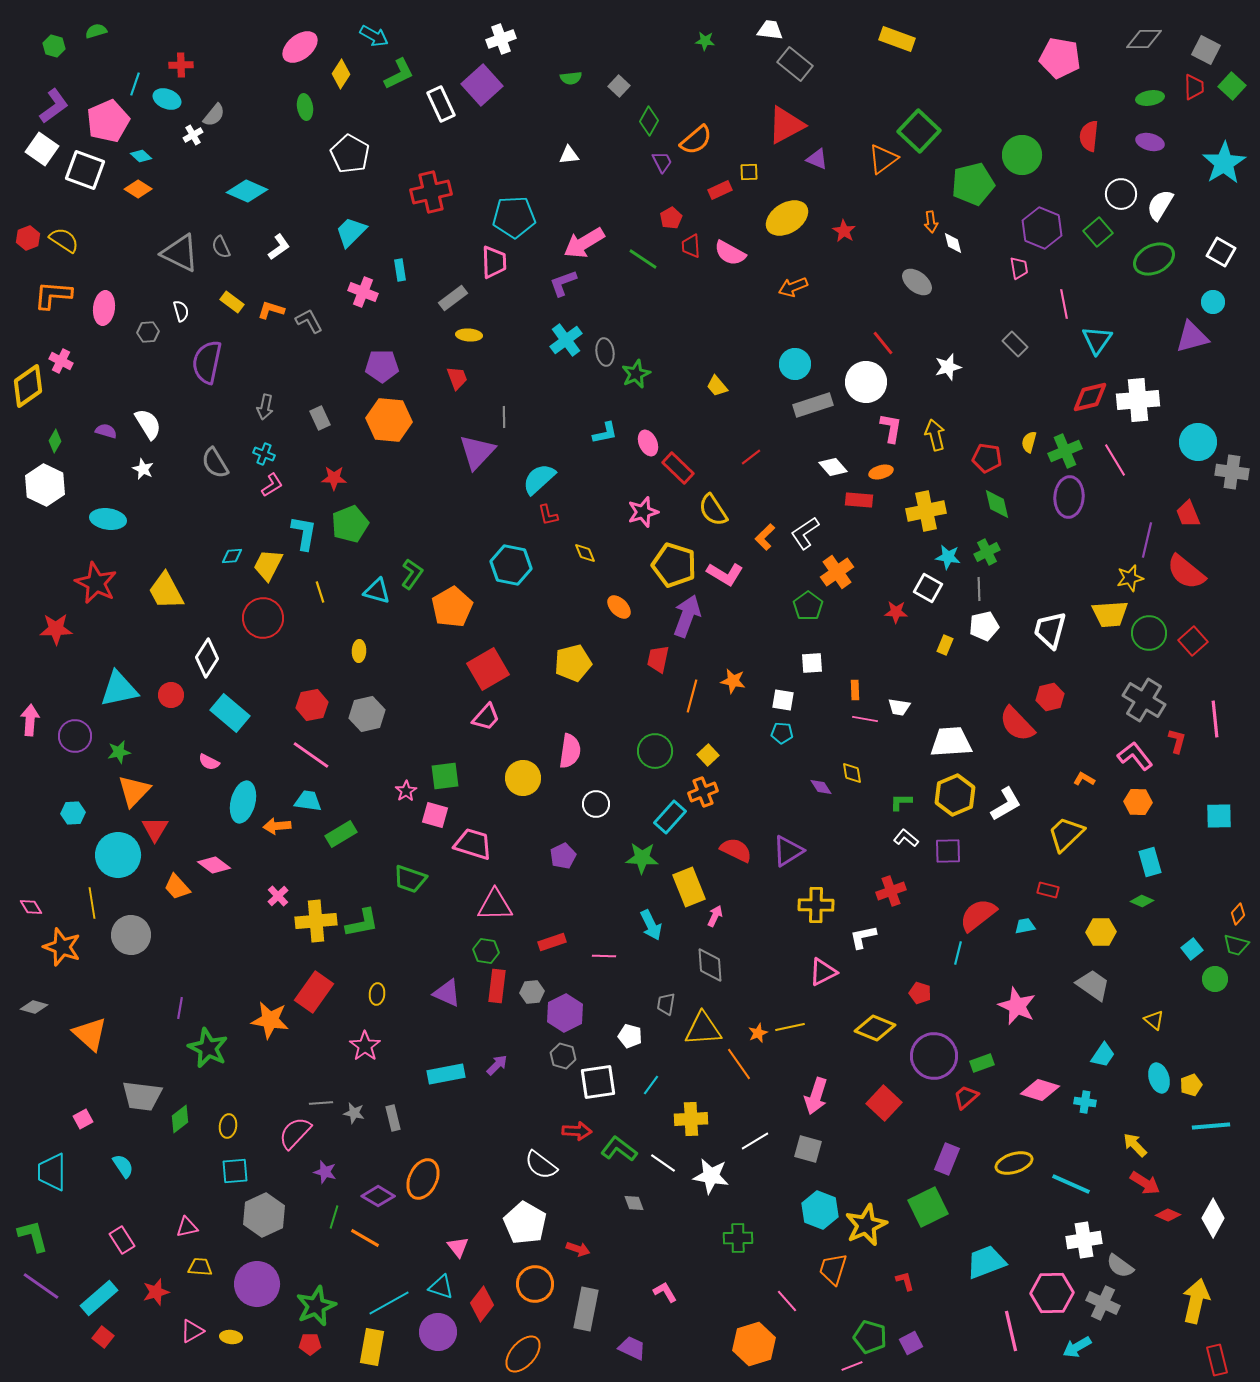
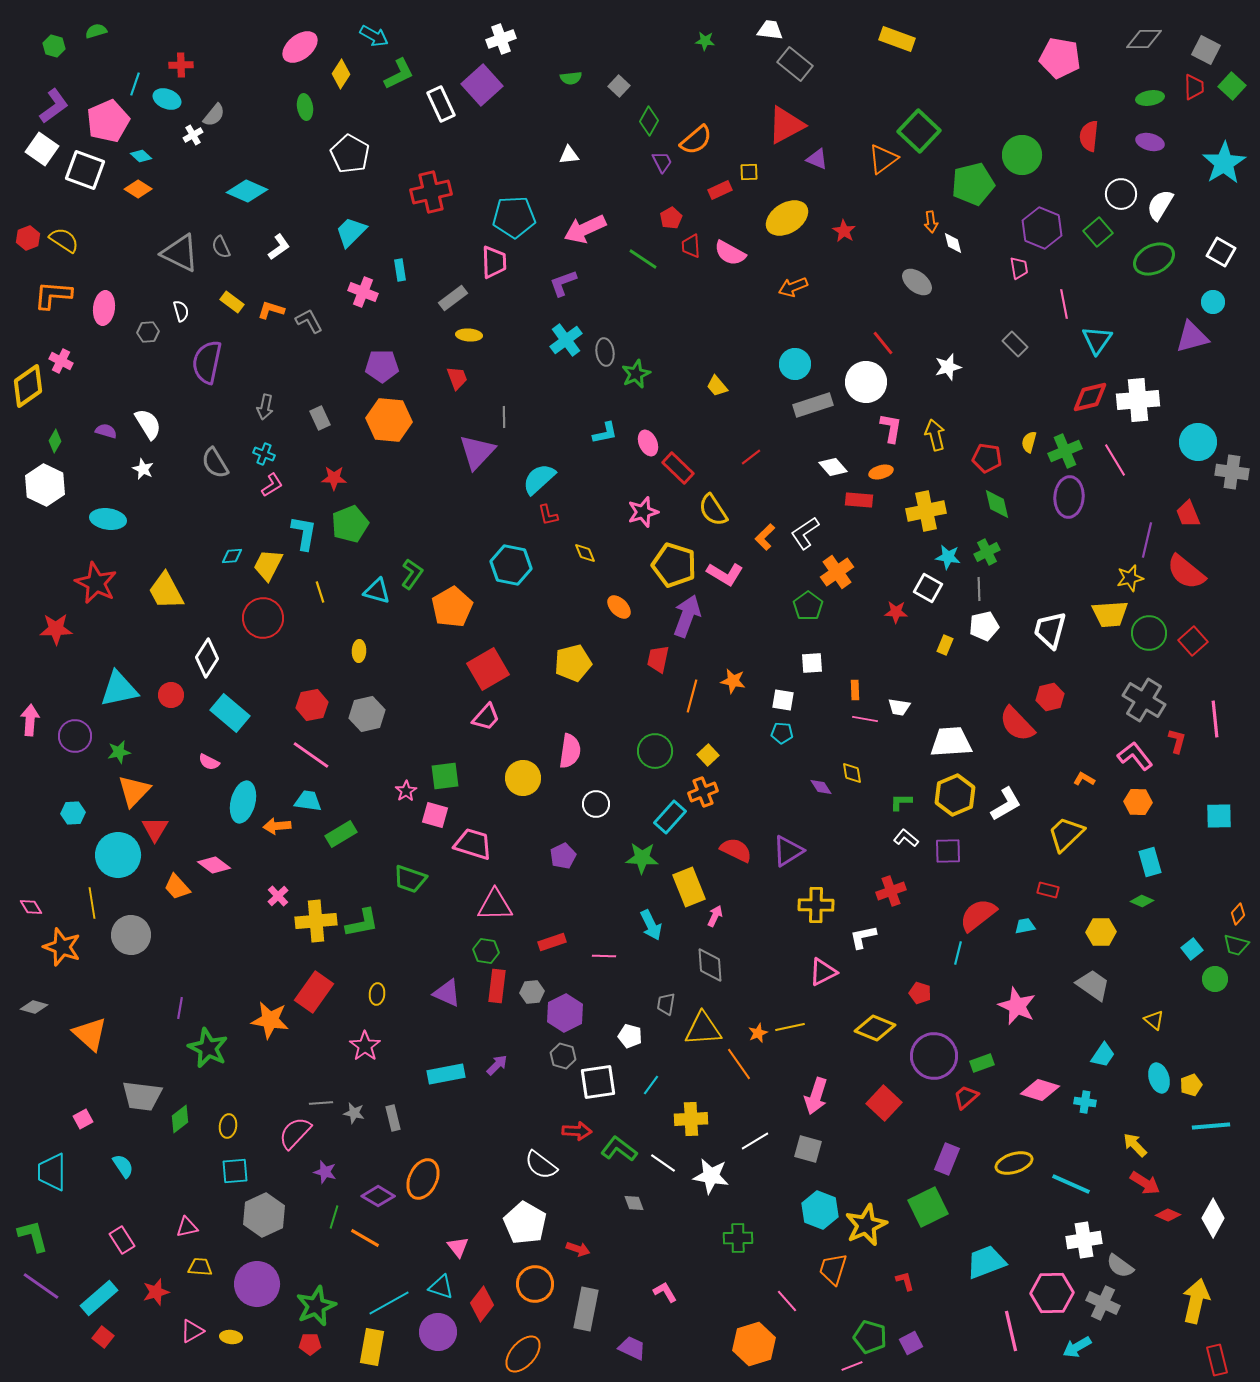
pink arrow at (584, 243): moved 1 px right, 14 px up; rotated 6 degrees clockwise
